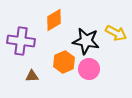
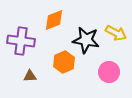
orange diamond: rotated 10 degrees clockwise
black star: moved 1 px up
pink circle: moved 20 px right, 3 px down
brown triangle: moved 2 px left
